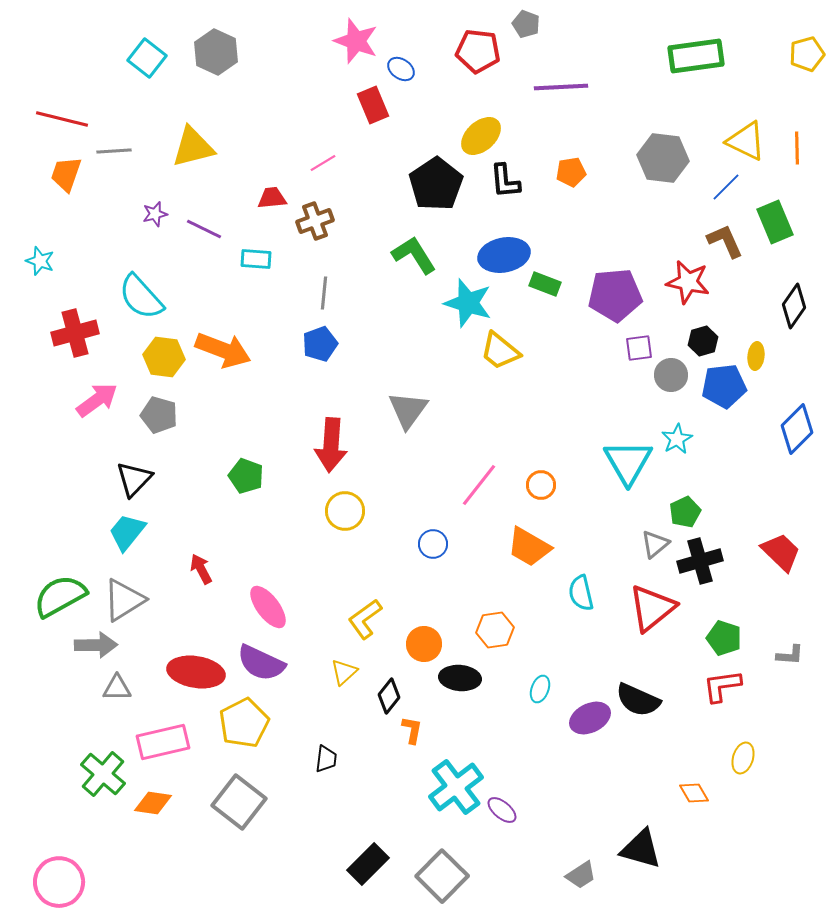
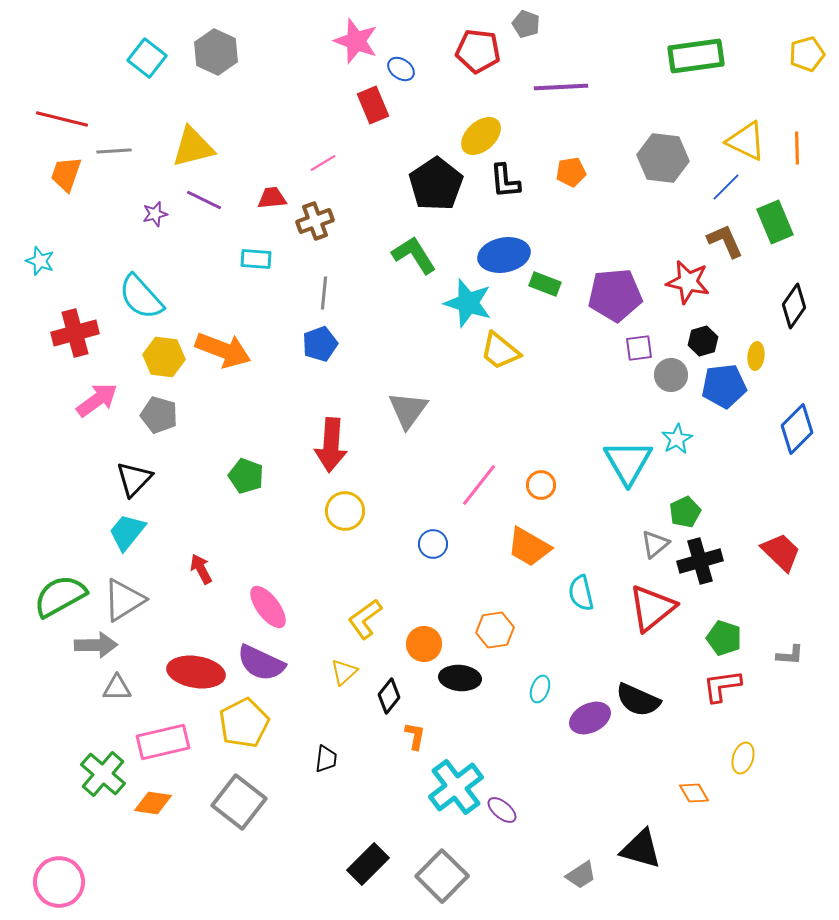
purple line at (204, 229): moved 29 px up
orange L-shape at (412, 730): moved 3 px right, 6 px down
